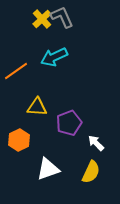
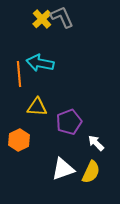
cyan arrow: moved 14 px left, 6 px down; rotated 36 degrees clockwise
orange line: moved 3 px right, 3 px down; rotated 60 degrees counterclockwise
purple pentagon: moved 1 px up
white triangle: moved 15 px right
